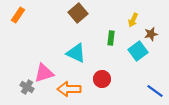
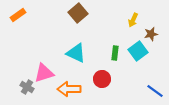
orange rectangle: rotated 21 degrees clockwise
green rectangle: moved 4 px right, 15 px down
